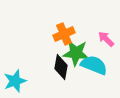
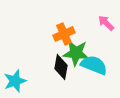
pink arrow: moved 16 px up
